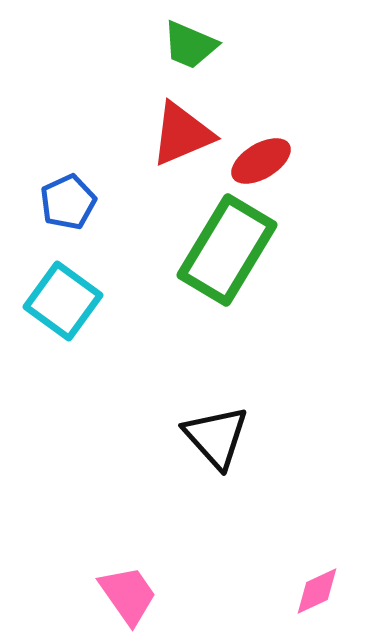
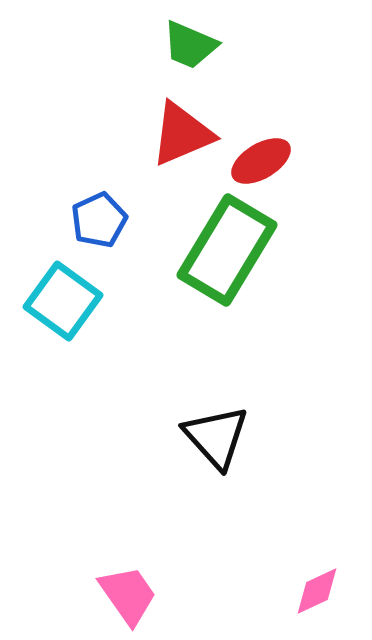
blue pentagon: moved 31 px right, 18 px down
